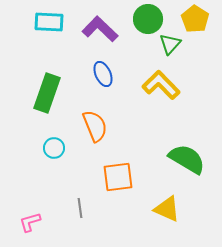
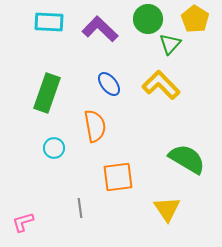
blue ellipse: moved 6 px right, 10 px down; rotated 15 degrees counterclockwise
orange semicircle: rotated 12 degrees clockwise
yellow triangle: rotated 32 degrees clockwise
pink L-shape: moved 7 px left
